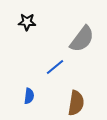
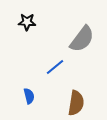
blue semicircle: rotated 21 degrees counterclockwise
